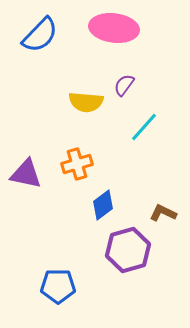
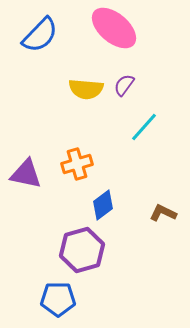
pink ellipse: rotated 33 degrees clockwise
yellow semicircle: moved 13 px up
purple hexagon: moved 46 px left
blue pentagon: moved 13 px down
